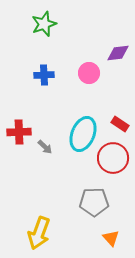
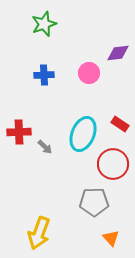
red circle: moved 6 px down
